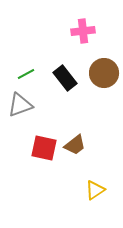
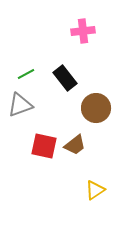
brown circle: moved 8 px left, 35 px down
red square: moved 2 px up
